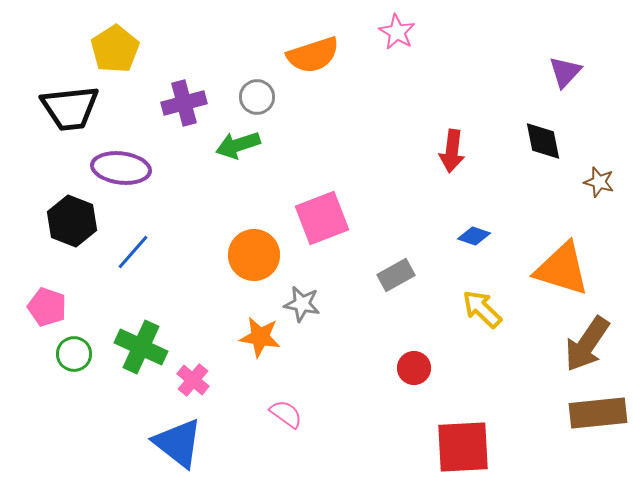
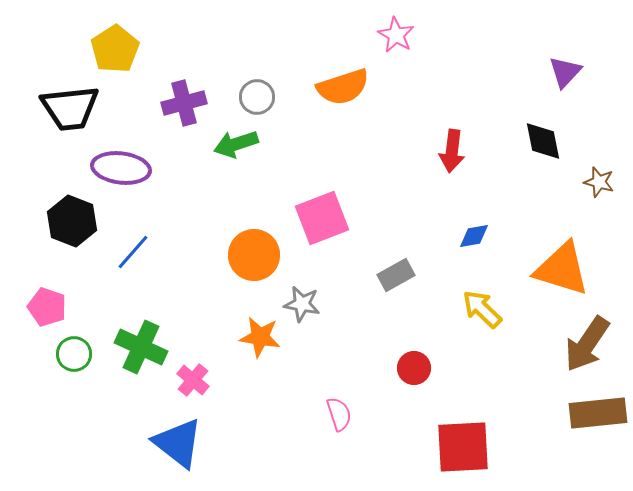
pink star: moved 1 px left, 3 px down
orange semicircle: moved 30 px right, 32 px down
green arrow: moved 2 px left, 1 px up
blue diamond: rotated 28 degrees counterclockwise
pink semicircle: moved 53 px right; rotated 36 degrees clockwise
